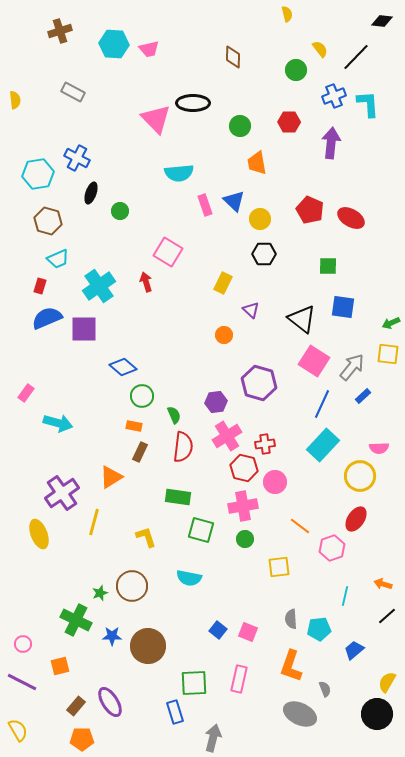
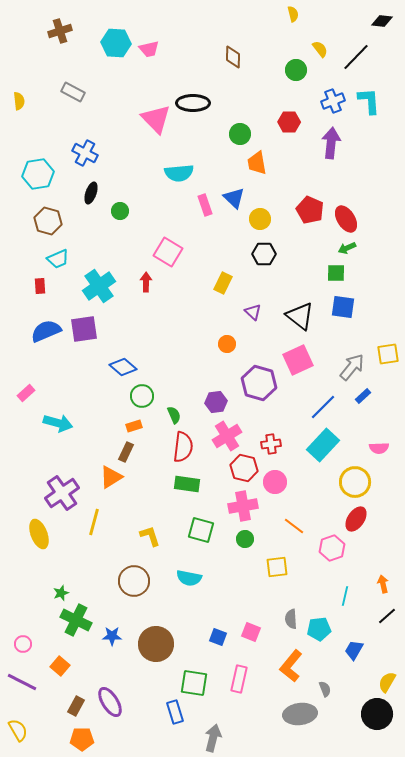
yellow semicircle at (287, 14): moved 6 px right
cyan hexagon at (114, 44): moved 2 px right, 1 px up
blue cross at (334, 96): moved 1 px left, 5 px down
yellow semicircle at (15, 100): moved 4 px right, 1 px down
cyan L-shape at (368, 104): moved 1 px right, 3 px up
green circle at (240, 126): moved 8 px down
blue cross at (77, 158): moved 8 px right, 5 px up
blue triangle at (234, 201): moved 3 px up
red ellipse at (351, 218): moved 5 px left, 1 px down; rotated 28 degrees clockwise
green square at (328, 266): moved 8 px right, 7 px down
red arrow at (146, 282): rotated 18 degrees clockwise
red rectangle at (40, 286): rotated 21 degrees counterclockwise
purple triangle at (251, 310): moved 2 px right, 2 px down
blue semicircle at (47, 318): moved 1 px left, 13 px down
black triangle at (302, 319): moved 2 px left, 3 px up
green arrow at (391, 323): moved 44 px left, 75 px up
purple square at (84, 329): rotated 8 degrees counterclockwise
orange circle at (224, 335): moved 3 px right, 9 px down
yellow square at (388, 354): rotated 15 degrees counterclockwise
pink square at (314, 361): moved 16 px left, 1 px up; rotated 32 degrees clockwise
pink rectangle at (26, 393): rotated 12 degrees clockwise
blue line at (322, 404): moved 1 px right, 3 px down; rotated 20 degrees clockwise
orange rectangle at (134, 426): rotated 28 degrees counterclockwise
red cross at (265, 444): moved 6 px right
brown rectangle at (140, 452): moved 14 px left
yellow circle at (360, 476): moved 5 px left, 6 px down
green rectangle at (178, 497): moved 9 px right, 13 px up
orange line at (300, 526): moved 6 px left
yellow L-shape at (146, 537): moved 4 px right, 1 px up
yellow square at (279, 567): moved 2 px left
orange arrow at (383, 584): rotated 60 degrees clockwise
brown circle at (132, 586): moved 2 px right, 5 px up
green star at (100, 593): moved 39 px left
blue square at (218, 630): moved 7 px down; rotated 18 degrees counterclockwise
pink square at (248, 632): moved 3 px right
brown circle at (148, 646): moved 8 px right, 2 px up
blue trapezoid at (354, 650): rotated 20 degrees counterclockwise
orange square at (60, 666): rotated 36 degrees counterclockwise
orange L-shape at (291, 666): rotated 20 degrees clockwise
green square at (194, 683): rotated 12 degrees clockwise
brown rectangle at (76, 706): rotated 12 degrees counterclockwise
gray ellipse at (300, 714): rotated 32 degrees counterclockwise
